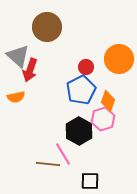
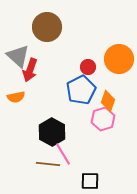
red circle: moved 2 px right
black hexagon: moved 27 px left, 1 px down
